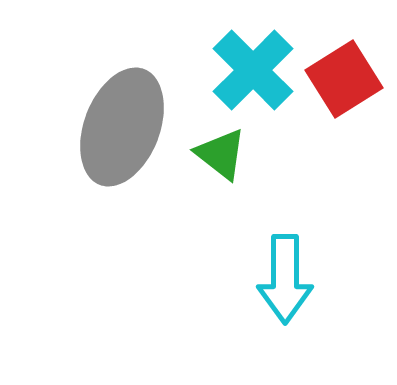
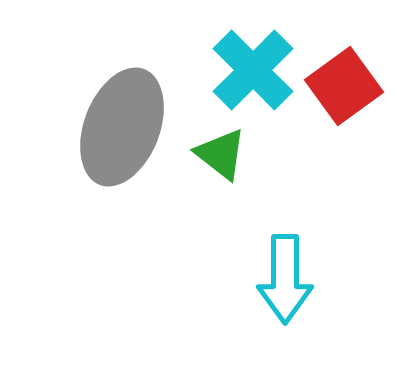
red square: moved 7 px down; rotated 4 degrees counterclockwise
